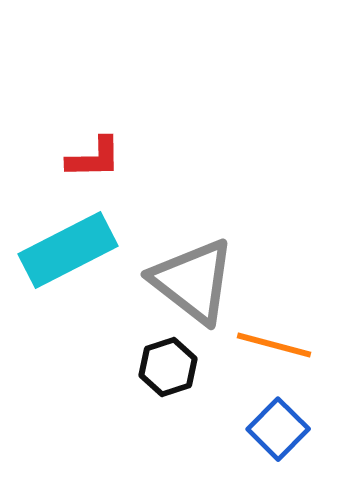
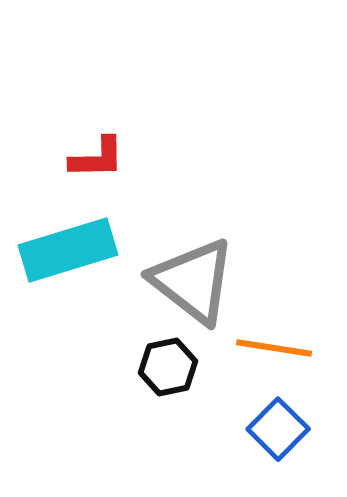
red L-shape: moved 3 px right
cyan rectangle: rotated 10 degrees clockwise
orange line: moved 3 px down; rotated 6 degrees counterclockwise
black hexagon: rotated 6 degrees clockwise
